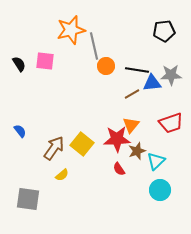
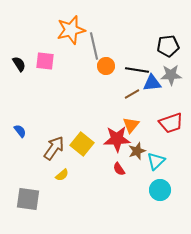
black pentagon: moved 4 px right, 15 px down
